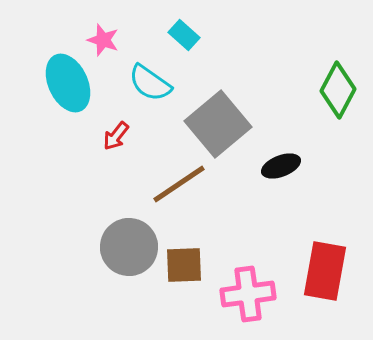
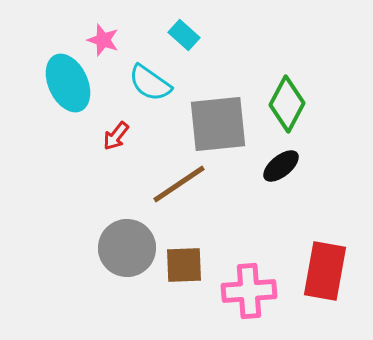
green diamond: moved 51 px left, 14 px down
gray square: rotated 34 degrees clockwise
black ellipse: rotated 18 degrees counterclockwise
gray circle: moved 2 px left, 1 px down
pink cross: moved 1 px right, 3 px up; rotated 4 degrees clockwise
